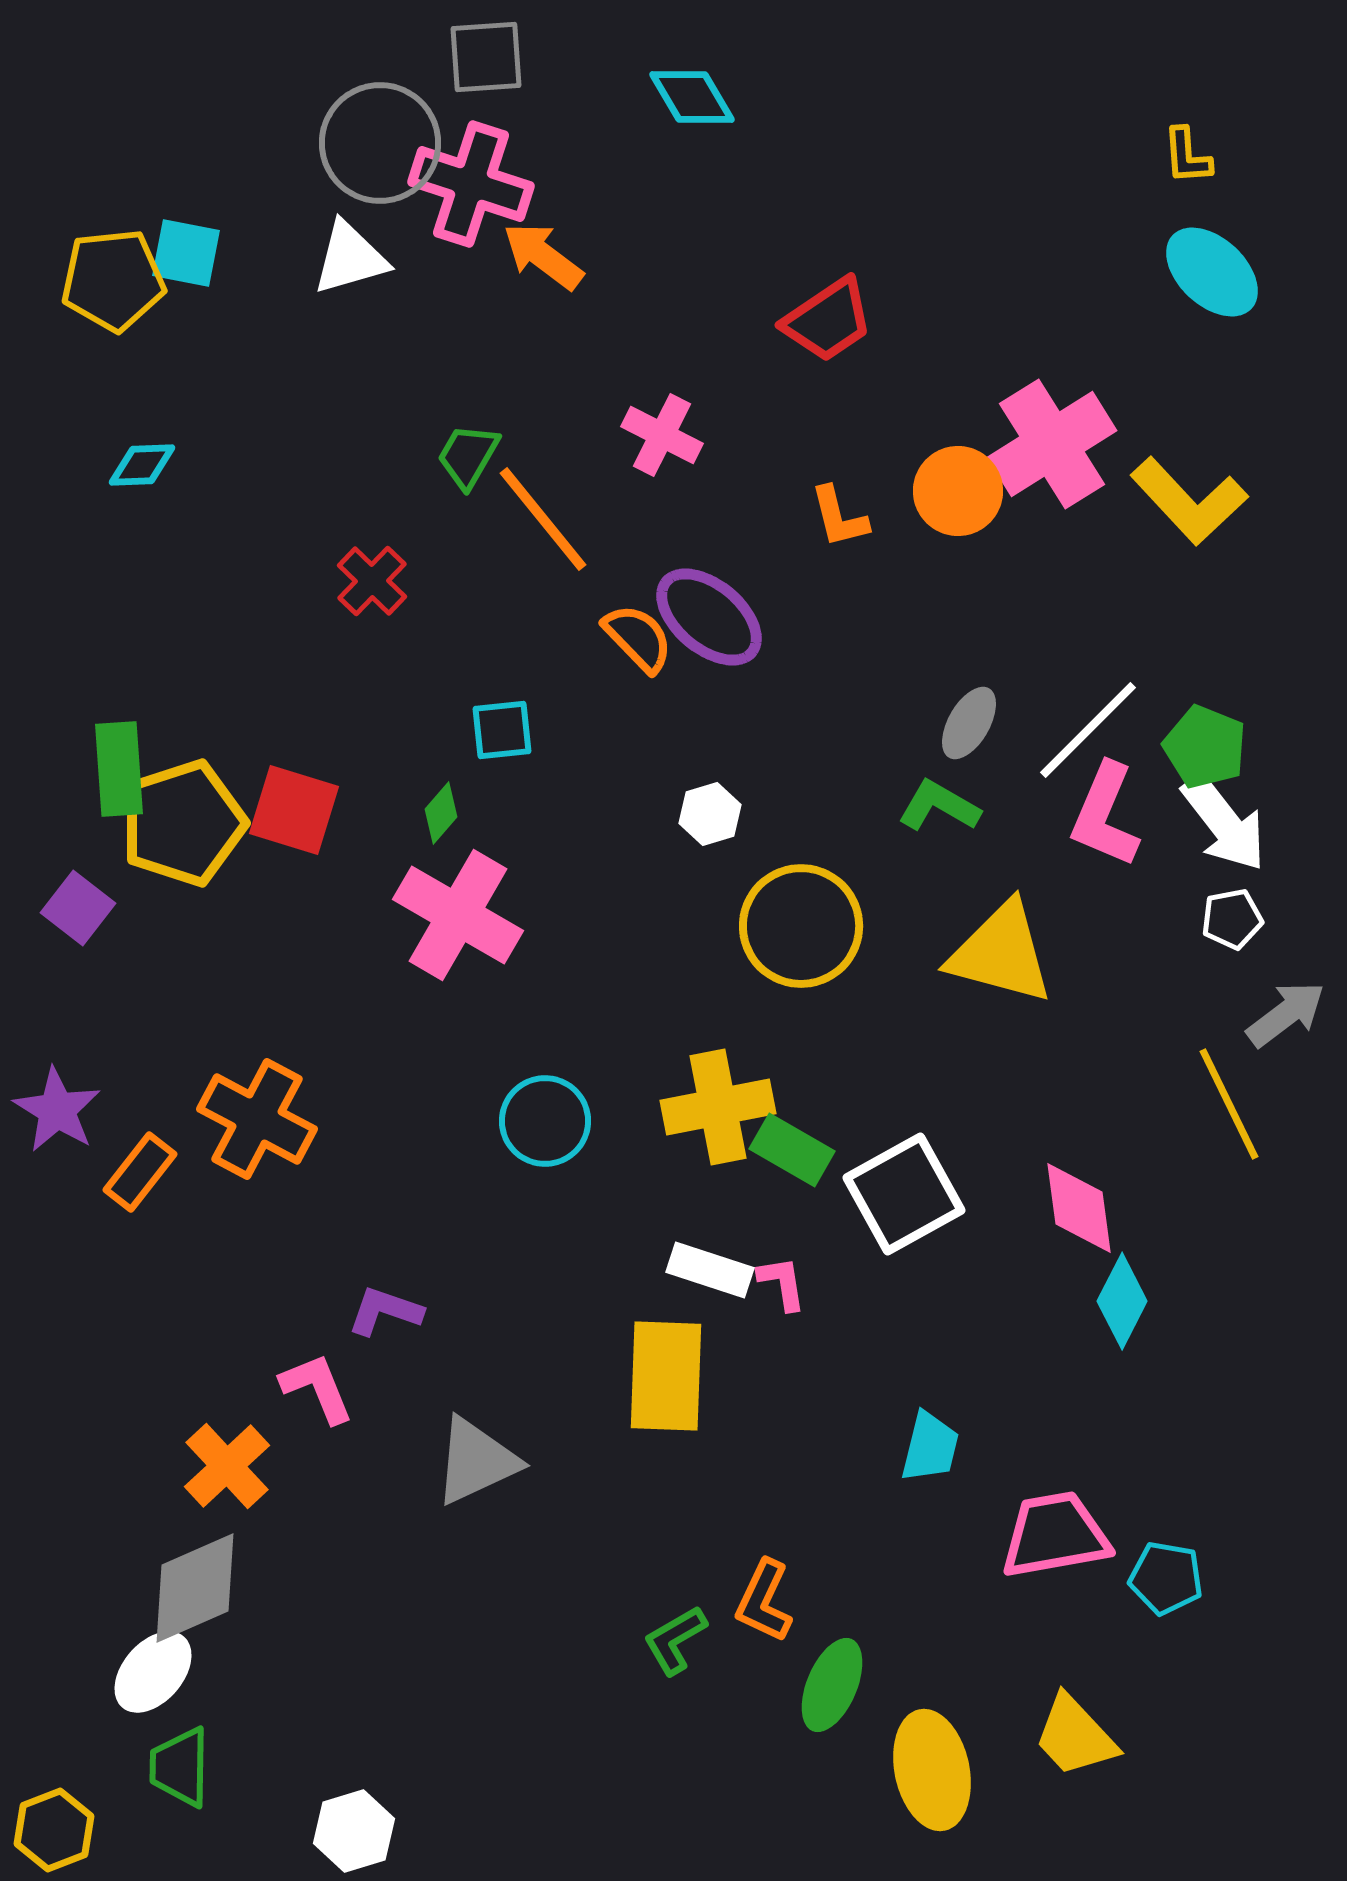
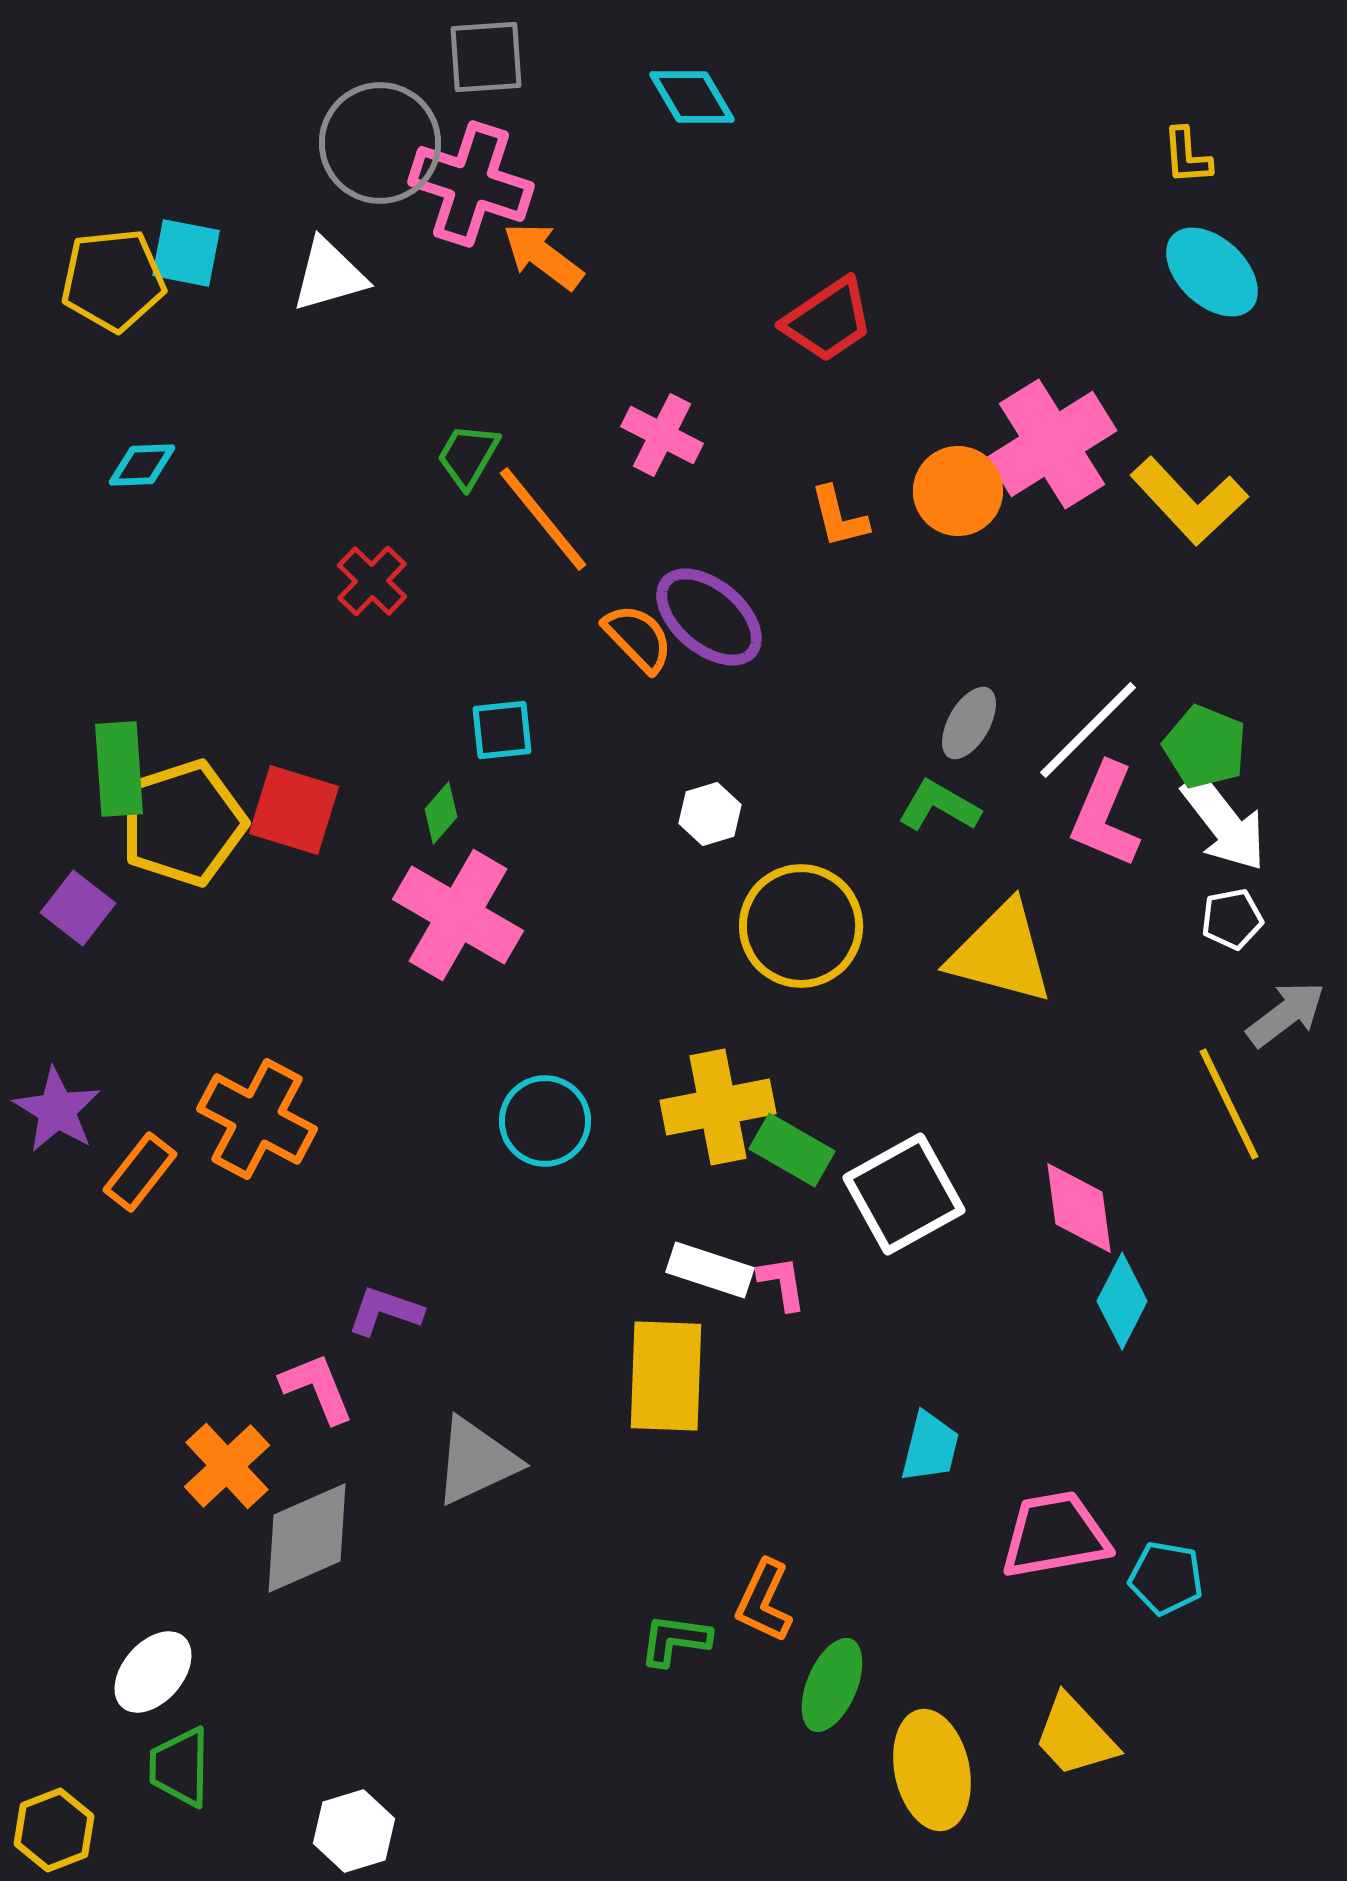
white triangle at (350, 258): moved 21 px left, 17 px down
gray diamond at (195, 1588): moved 112 px right, 50 px up
green L-shape at (675, 1640): rotated 38 degrees clockwise
